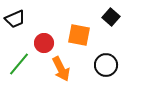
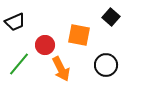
black trapezoid: moved 3 px down
red circle: moved 1 px right, 2 px down
